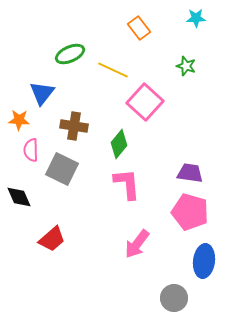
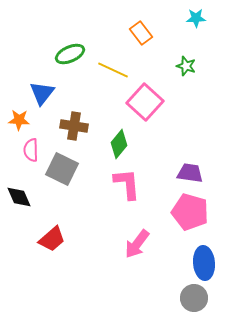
orange rectangle: moved 2 px right, 5 px down
blue ellipse: moved 2 px down; rotated 12 degrees counterclockwise
gray circle: moved 20 px right
